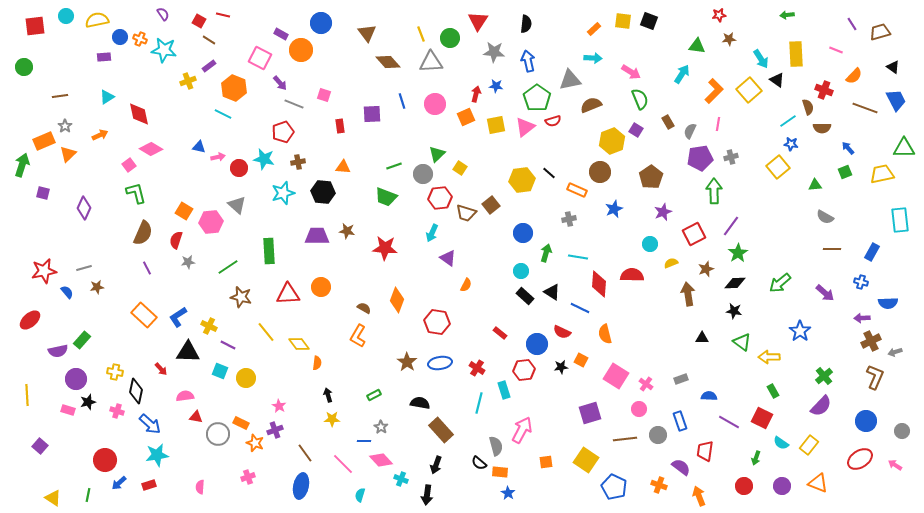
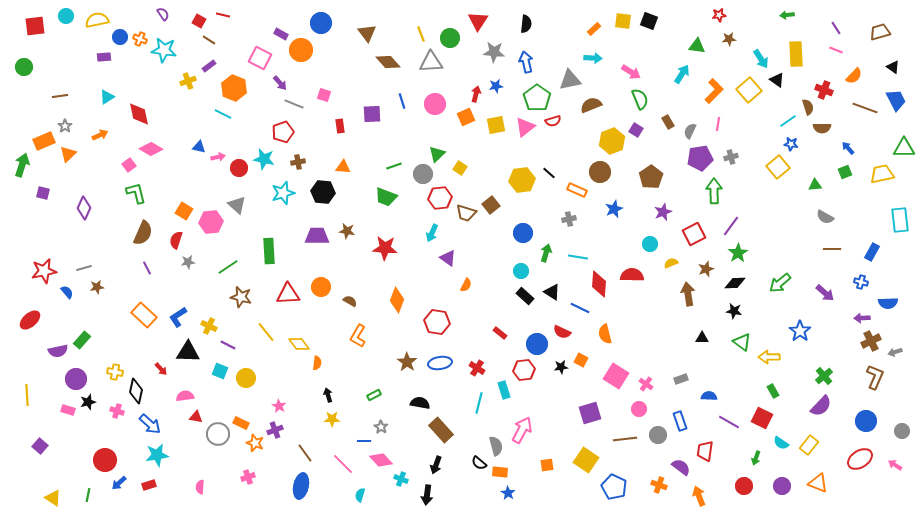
purple line at (852, 24): moved 16 px left, 4 px down
blue arrow at (528, 61): moved 2 px left, 1 px down
blue star at (496, 86): rotated 16 degrees counterclockwise
brown semicircle at (364, 308): moved 14 px left, 7 px up
orange square at (546, 462): moved 1 px right, 3 px down
